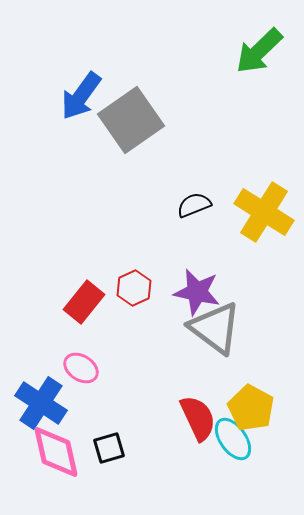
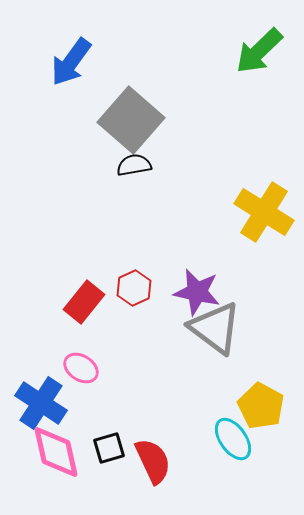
blue arrow: moved 10 px left, 34 px up
gray square: rotated 14 degrees counterclockwise
black semicircle: moved 60 px left, 40 px up; rotated 12 degrees clockwise
yellow pentagon: moved 10 px right, 2 px up
red semicircle: moved 45 px left, 43 px down
